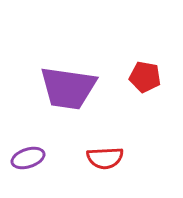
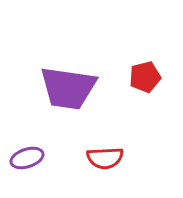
red pentagon: rotated 24 degrees counterclockwise
purple ellipse: moved 1 px left
